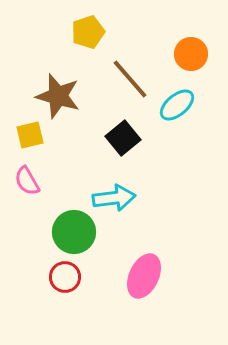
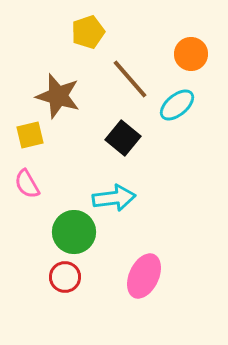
black square: rotated 12 degrees counterclockwise
pink semicircle: moved 3 px down
